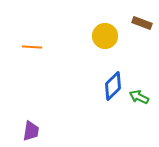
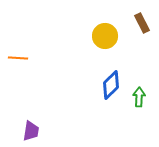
brown rectangle: rotated 42 degrees clockwise
orange line: moved 14 px left, 11 px down
blue diamond: moved 2 px left, 1 px up
green arrow: rotated 66 degrees clockwise
